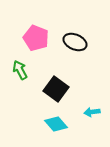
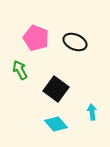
cyan arrow: rotated 91 degrees clockwise
